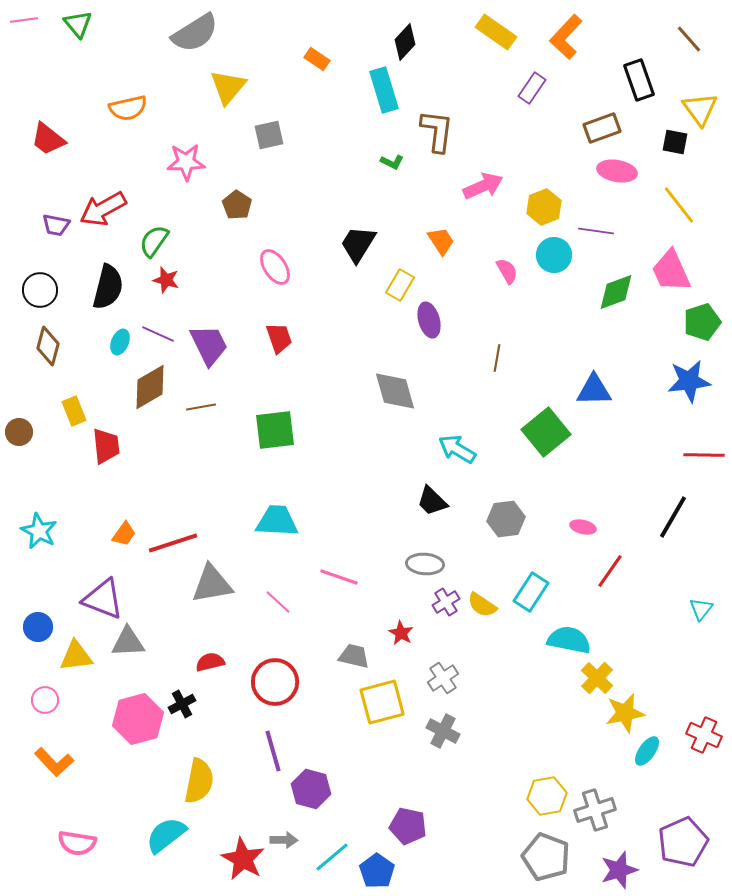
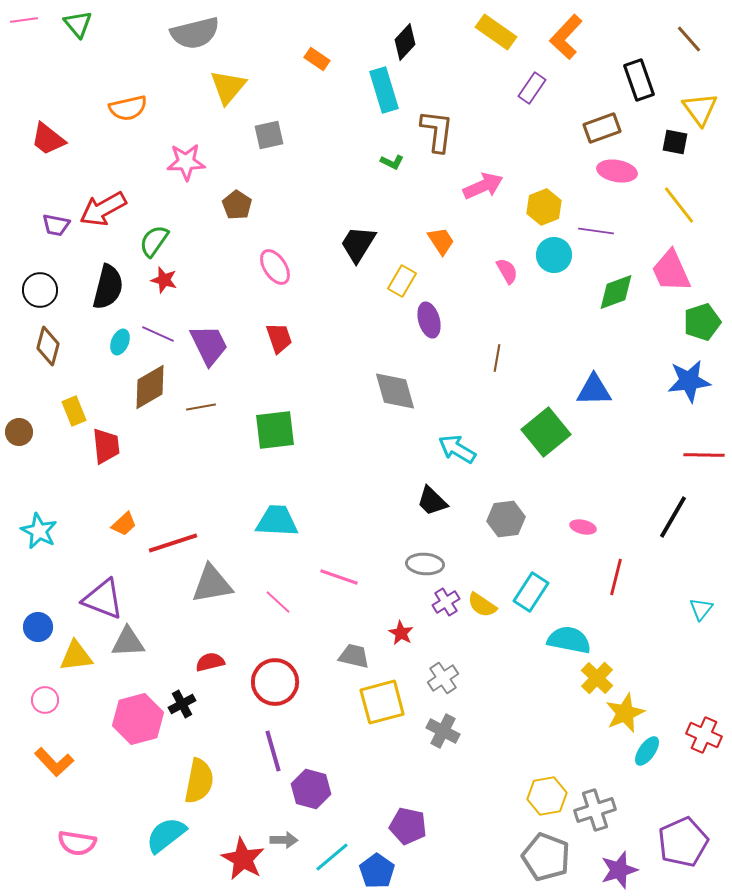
gray semicircle at (195, 33): rotated 18 degrees clockwise
red star at (166, 280): moved 2 px left
yellow rectangle at (400, 285): moved 2 px right, 4 px up
orange trapezoid at (124, 534): moved 10 px up; rotated 12 degrees clockwise
red line at (610, 571): moved 6 px right, 6 px down; rotated 21 degrees counterclockwise
yellow star at (625, 713): rotated 12 degrees counterclockwise
